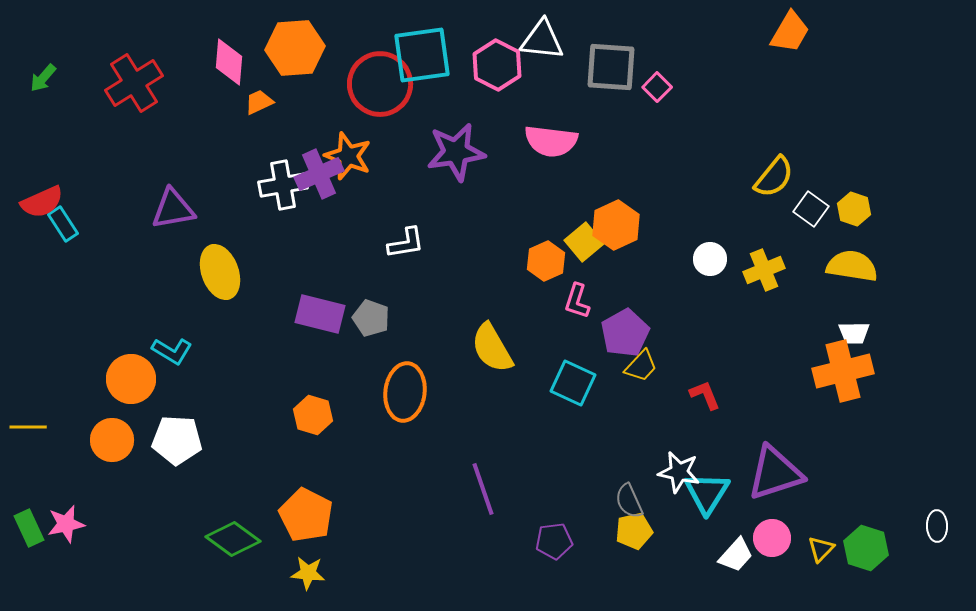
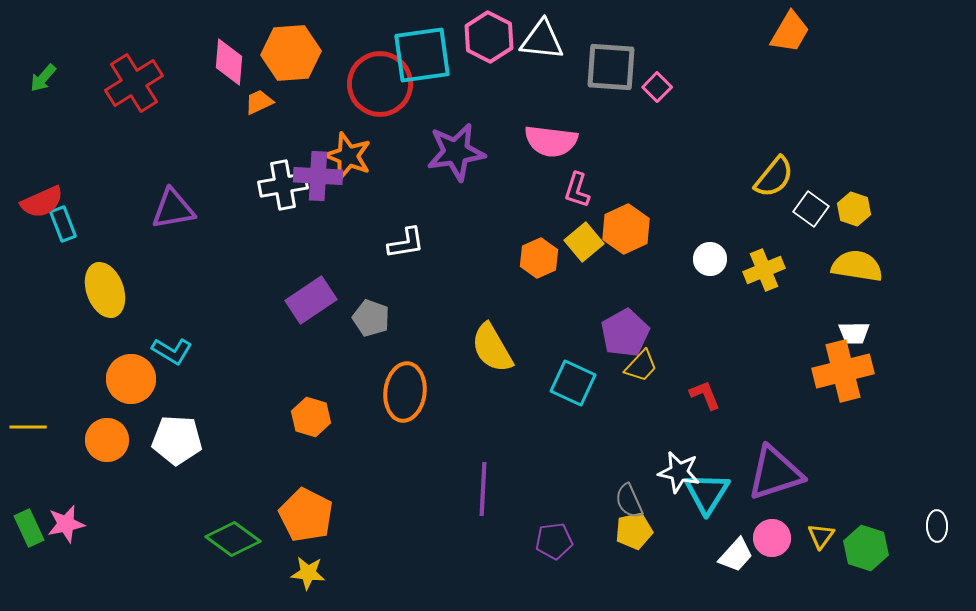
orange hexagon at (295, 48): moved 4 px left, 5 px down
pink hexagon at (497, 65): moved 8 px left, 28 px up
purple cross at (319, 174): moved 1 px left, 2 px down; rotated 27 degrees clockwise
cyan rectangle at (63, 224): rotated 12 degrees clockwise
orange hexagon at (616, 225): moved 10 px right, 4 px down
orange hexagon at (546, 261): moved 7 px left, 3 px up
yellow semicircle at (852, 266): moved 5 px right
yellow ellipse at (220, 272): moved 115 px left, 18 px down
pink L-shape at (577, 301): moved 111 px up
purple rectangle at (320, 314): moved 9 px left, 14 px up; rotated 48 degrees counterclockwise
orange hexagon at (313, 415): moved 2 px left, 2 px down
orange circle at (112, 440): moved 5 px left
purple line at (483, 489): rotated 22 degrees clockwise
yellow triangle at (821, 549): moved 13 px up; rotated 8 degrees counterclockwise
